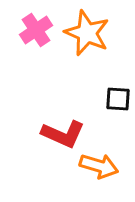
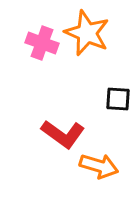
pink cross: moved 6 px right, 13 px down; rotated 36 degrees counterclockwise
red L-shape: rotated 12 degrees clockwise
